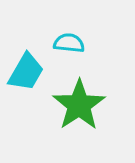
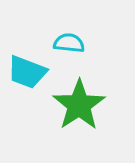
cyan trapezoid: moved 1 px right; rotated 81 degrees clockwise
